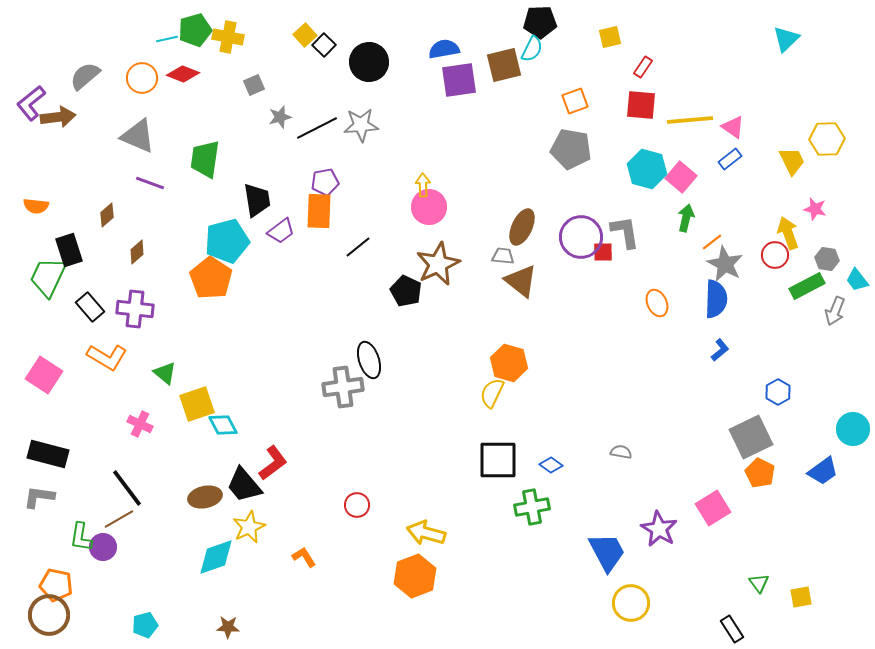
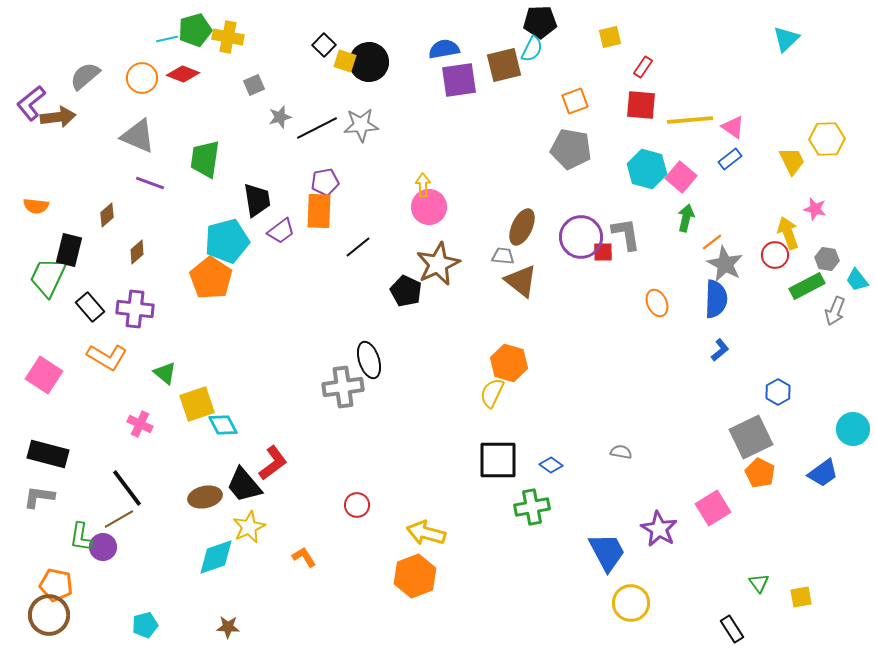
yellow square at (305, 35): moved 40 px right, 26 px down; rotated 30 degrees counterclockwise
gray L-shape at (625, 232): moved 1 px right, 2 px down
black rectangle at (69, 250): rotated 32 degrees clockwise
blue trapezoid at (823, 471): moved 2 px down
